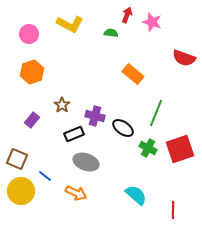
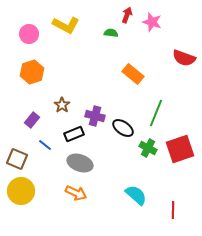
yellow L-shape: moved 4 px left, 1 px down
gray ellipse: moved 6 px left, 1 px down
blue line: moved 31 px up
